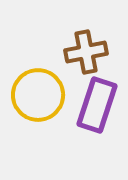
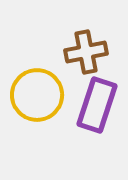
yellow circle: moved 1 px left
